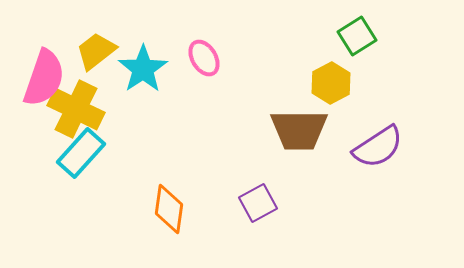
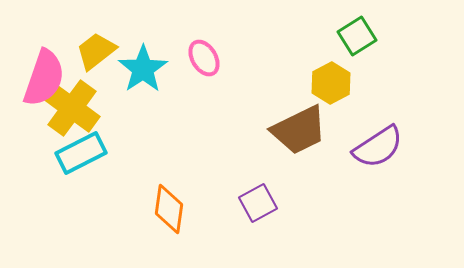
yellow cross: moved 4 px left, 1 px up; rotated 10 degrees clockwise
brown trapezoid: rotated 26 degrees counterclockwise
cyan rectangle: rotated 21 degrees clockwise
